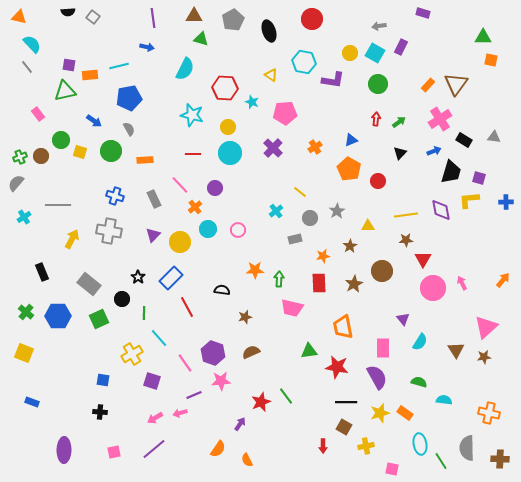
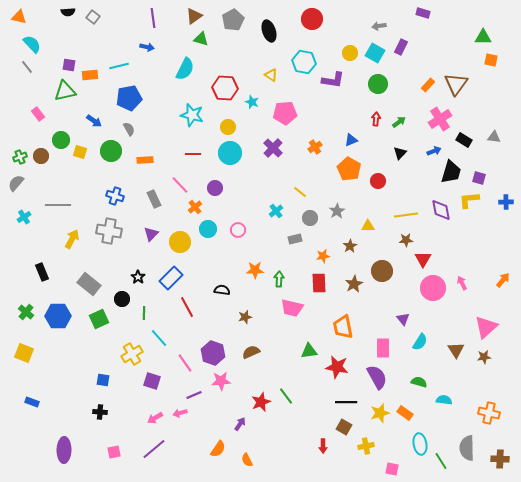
brown triangle at (194, 16): rotated 36 degrees counterclockwise
purple triangle at (153, 235): moved 2 px left, 1 px up
